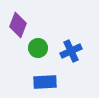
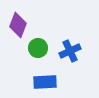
blue cross: moved 1 px left
